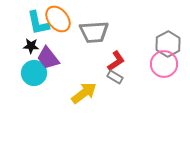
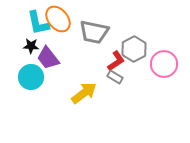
gray trapezoid: rotated 16 degrees clockwise
gray hexagon: moved 34 px left, 5 px down
cyan circle: moved 3 px left, 4 px down
